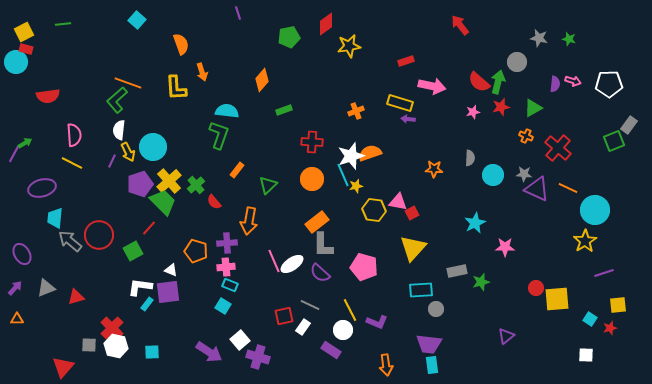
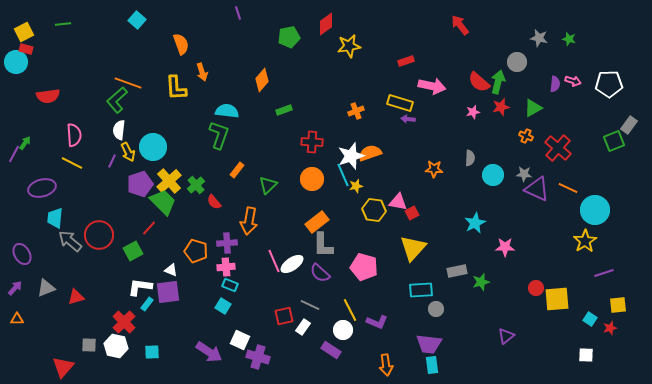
green arrow at (25, 143): rotated 24 degrees counterclockwise
red cross at (112, 328): moved 12 px right, 6 px up
white square at (240, 340): rotated 24 degrees counterclockwise
